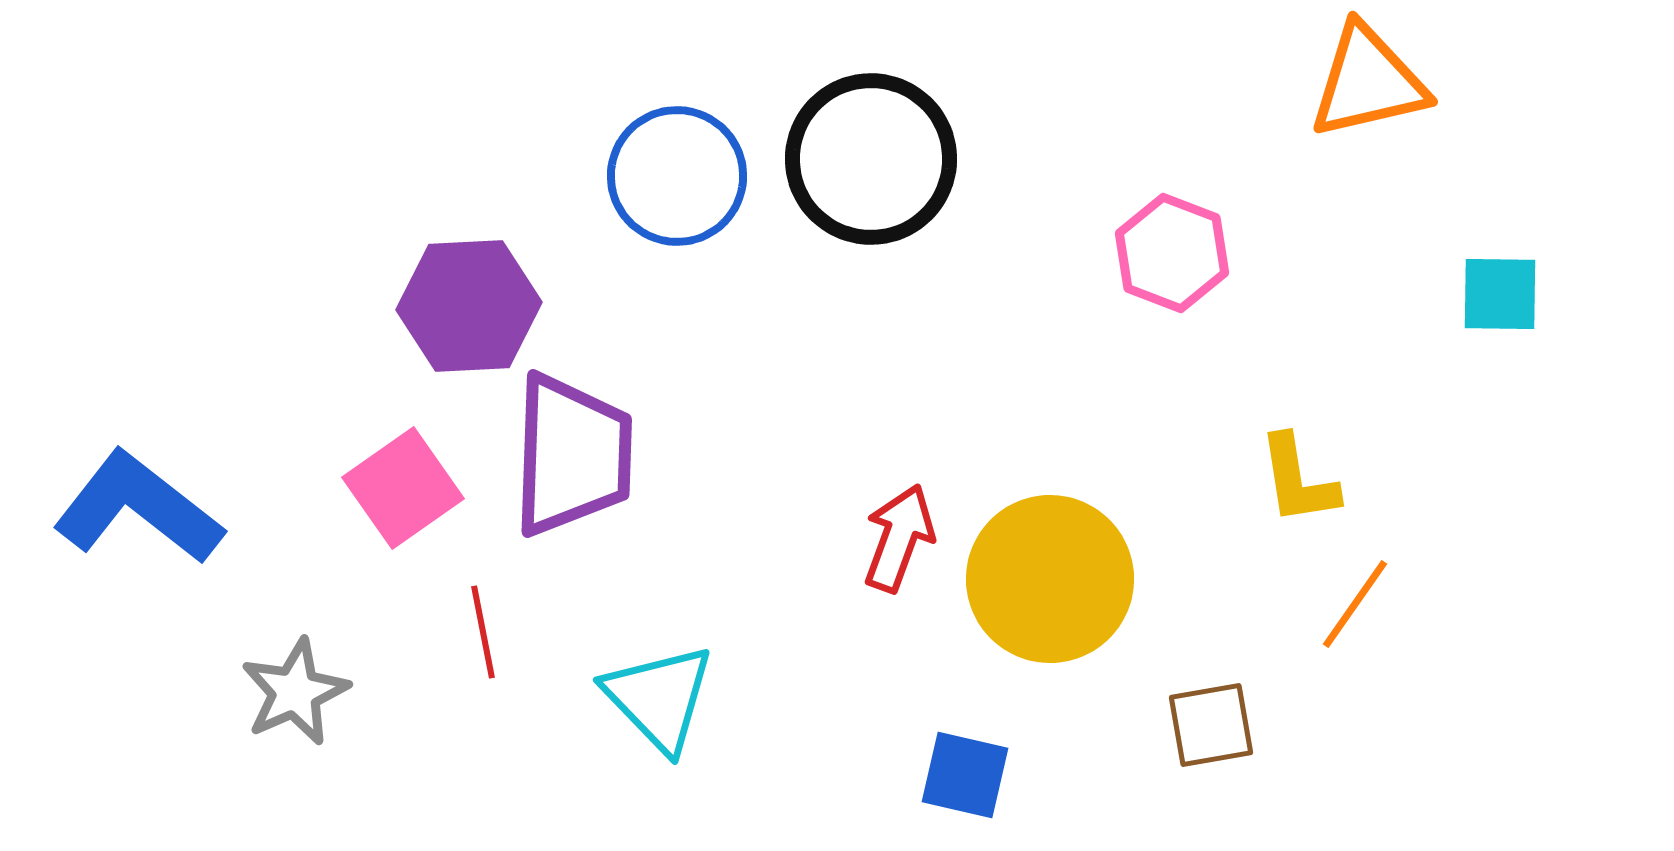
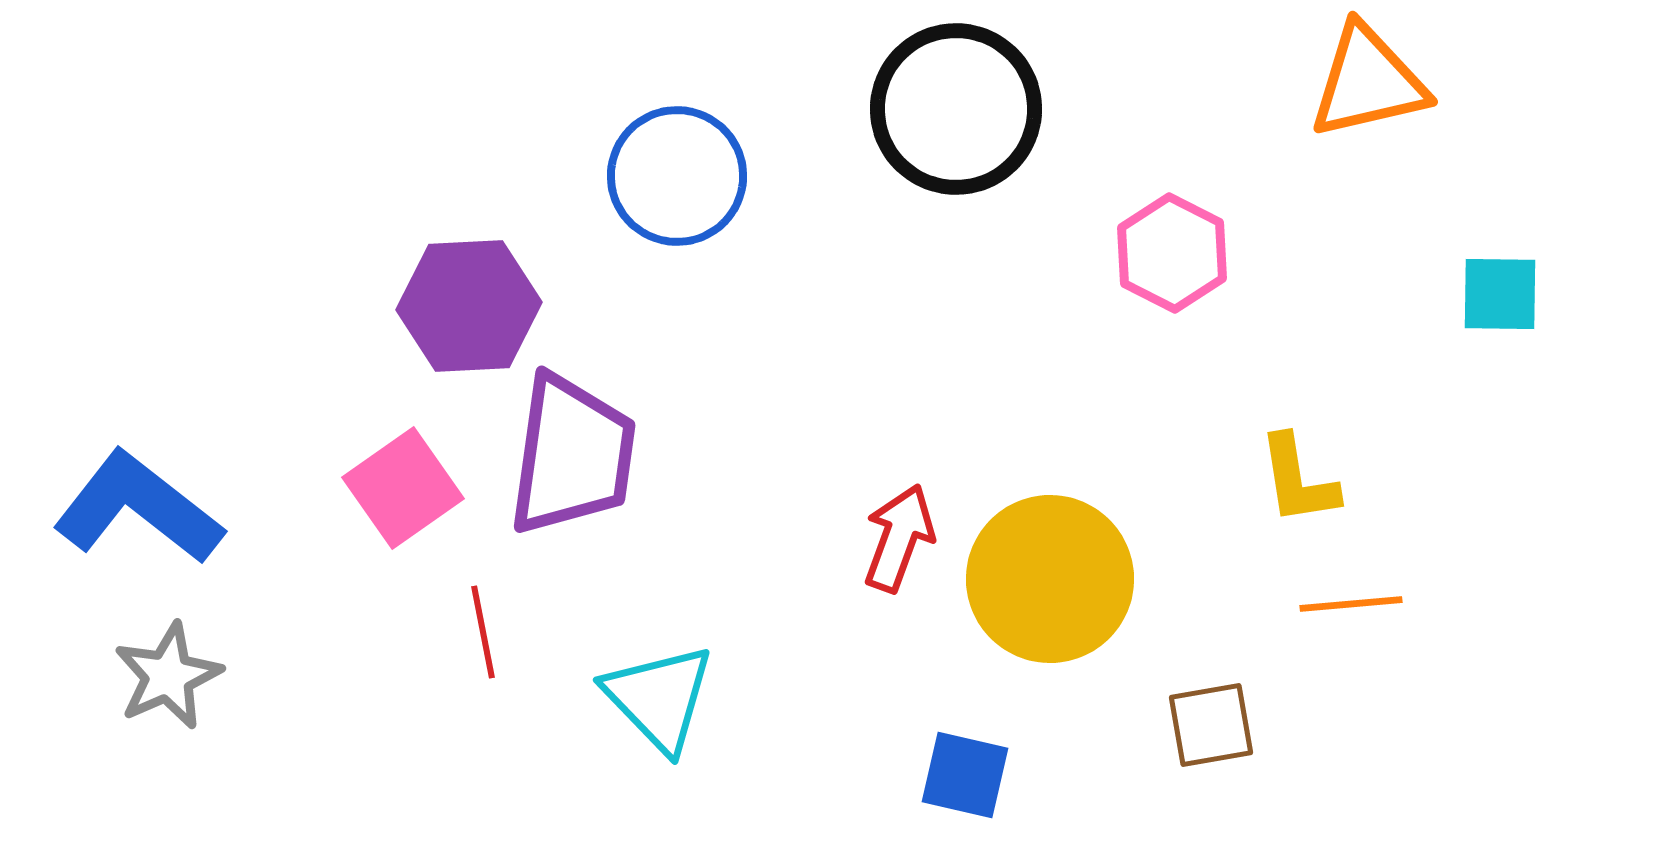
black circle: moved 85 px right, 50 px up
pink hexagon: rotated 6 degrees clockwise
purple trapezoid: rotated 6 degrees clockwise
orange line: moved 4 px left; rotated 50 degrees clockwise
gray star: moved 127 px left, 16 px up
